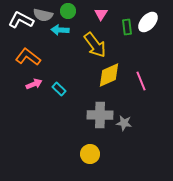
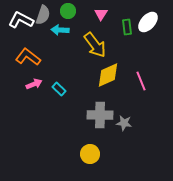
gray semicircle: rotated 84 degrees counterclockwise
yellow diamond: moved 1 px left
